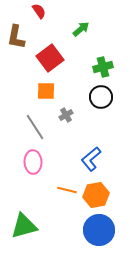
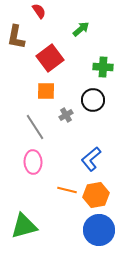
green cross: rotated 18 degrees clockwise
black circle: moved 8 px left, 3 px down
